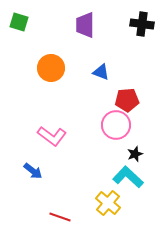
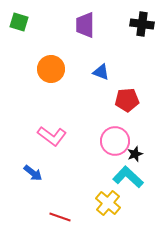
orange circle: moved 1 px down
pink circle: moved 1 px left, 16 px down
blue arrow: moved 2 px down
